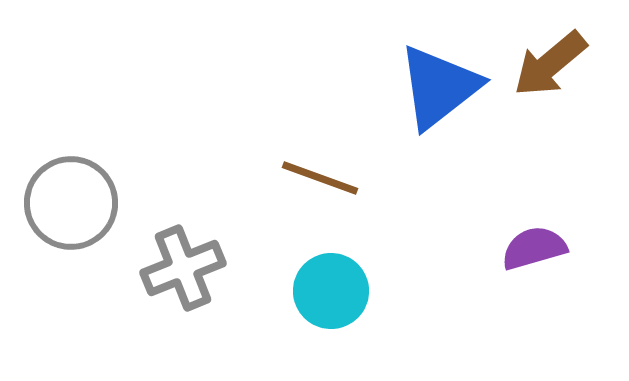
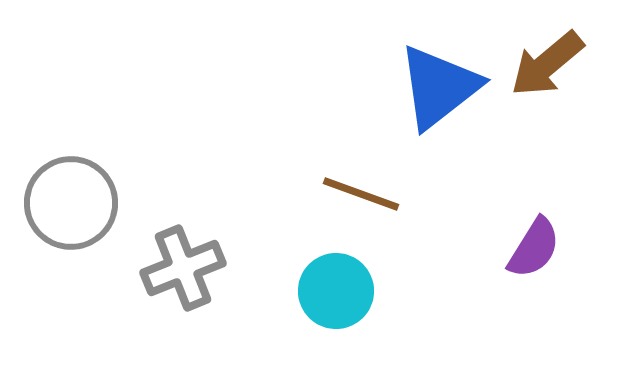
brown arrow: moved 3 px left
brown line: moved 41 px right, 16 px down
purple semicircle: rotated 138 degrees clockwise
cyan circle: moved 5 px right
